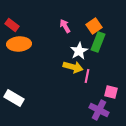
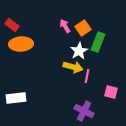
orange square: moved 11 px left, 2 px down
orange ellipse: moved 2 px right
white rectangle: moved 2 px right; rotated 36 degrees counterclockwise
purple cross: moved 15 px left, 1 px down
